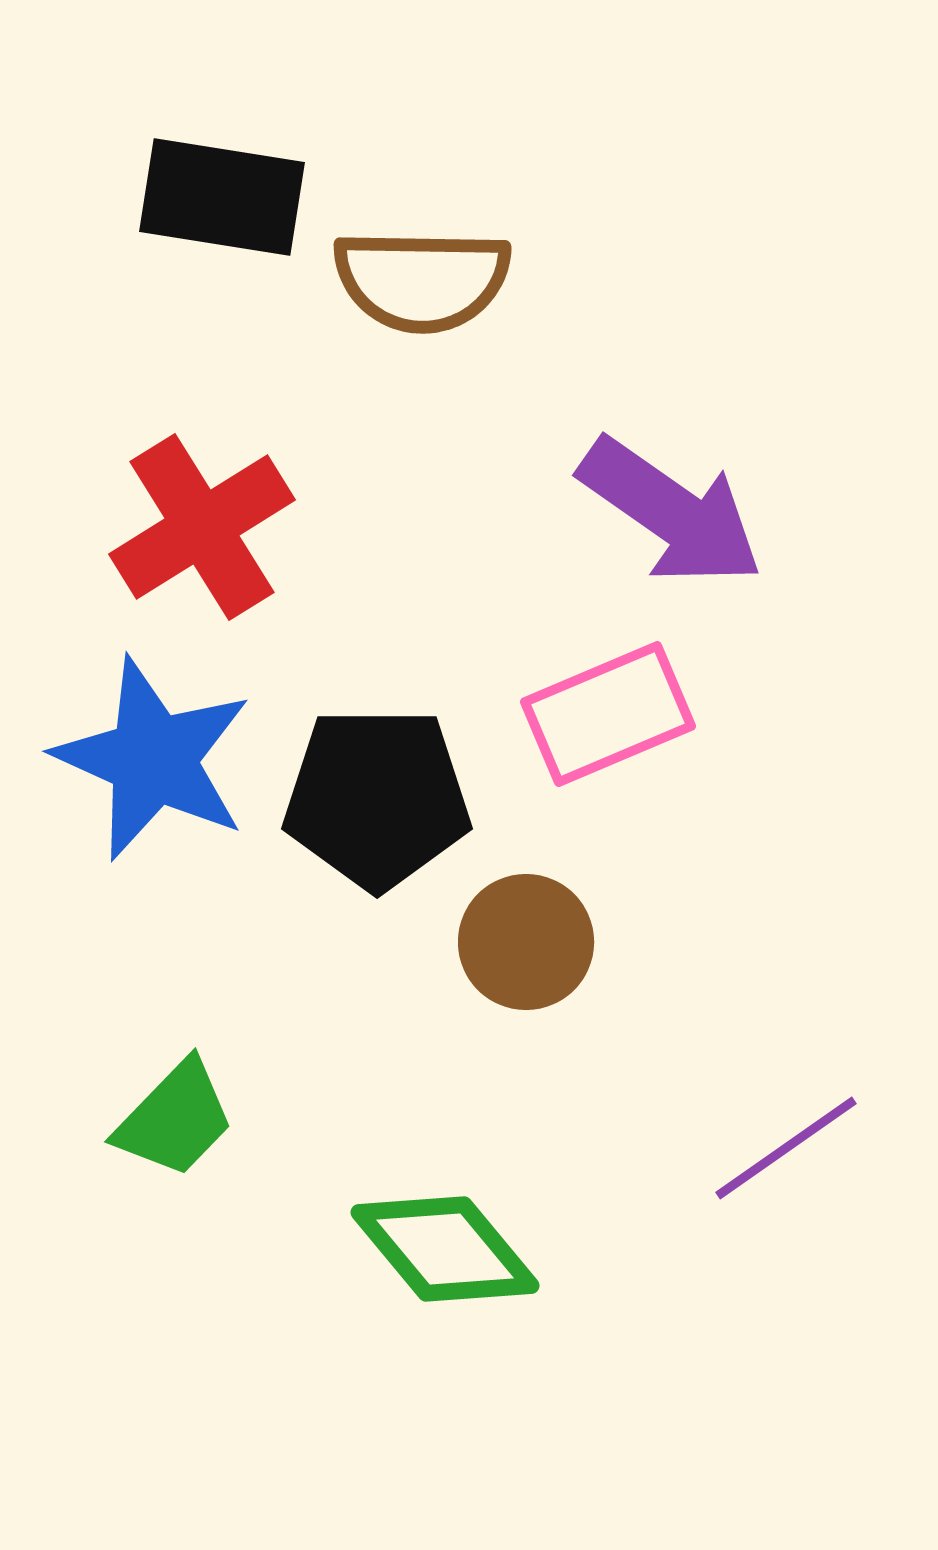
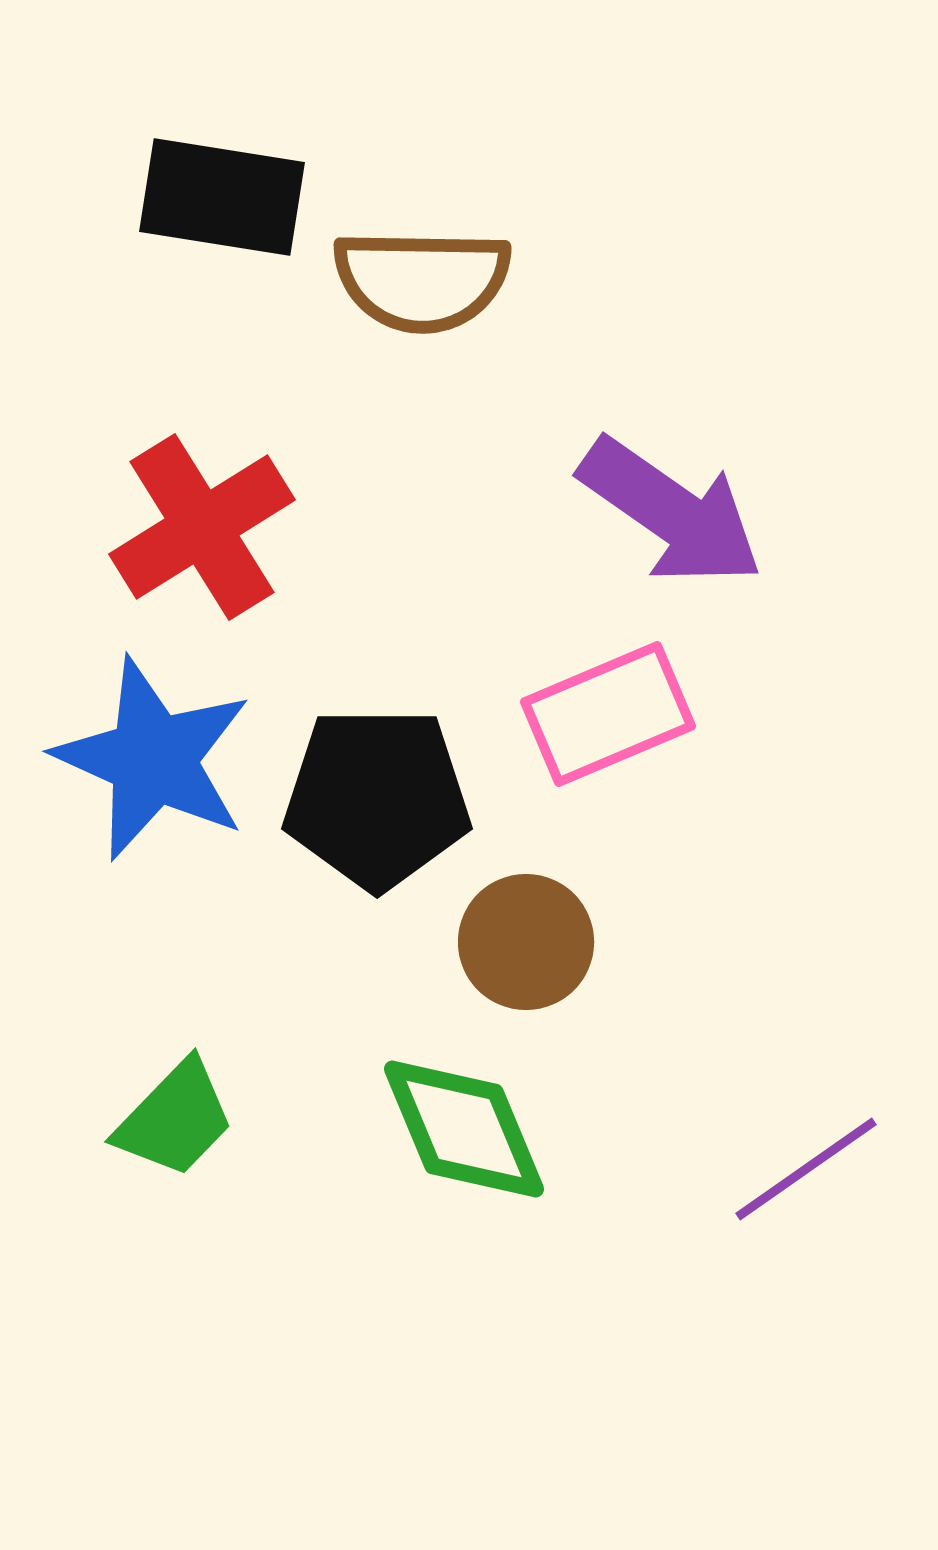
purple line: moved 20 px right, 21 px down
green diamond: moved 19 px right, 120 px up; rotated 17 degrees clockwise
